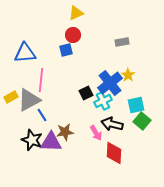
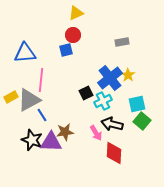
blue cross: moved 5 px up
cyan square: moved 1 px right, 1 px up
